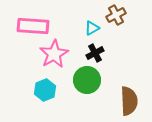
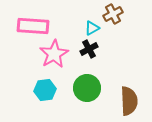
brown cross: moved 3 px left, 1 px up
black cross: moved 6 px left, 4 px up
green circle: moved 8 px down
cyan hexagon: rotated 15 degrees clockwise
